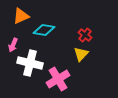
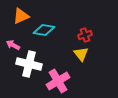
red cross: rotated 32 degrees clockwise
pink arrow: rotated 96 degrees clockwise
yellow triangle: rotated 21 degrees counterclockwise
white cross: moved 1 px left, 1 px down
pink cross: moved 2 px down
